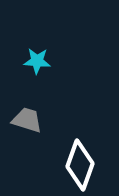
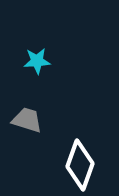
cyan star: rotated 8 degrees counterclockwise
